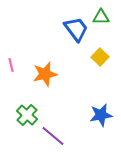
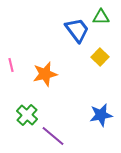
blue trapezoid: moved 1 px right, 1 px down
